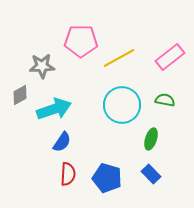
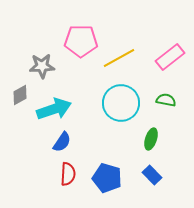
green semicircle: moved 1 px right
cyan circle: moved 1 px left, 2 px up
blue rectangle: moved 1 px right, 1 px down
